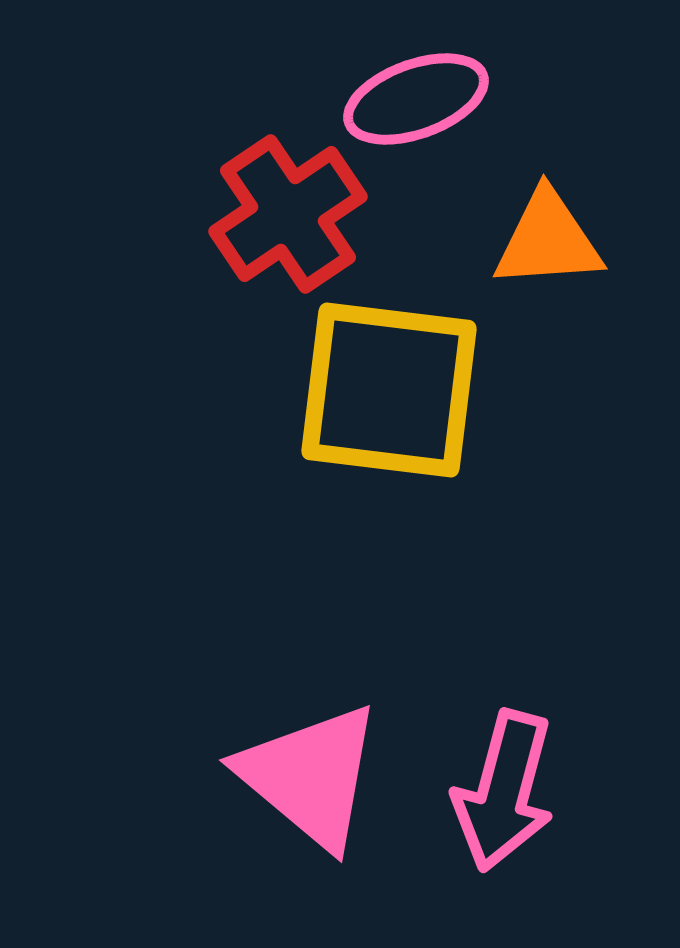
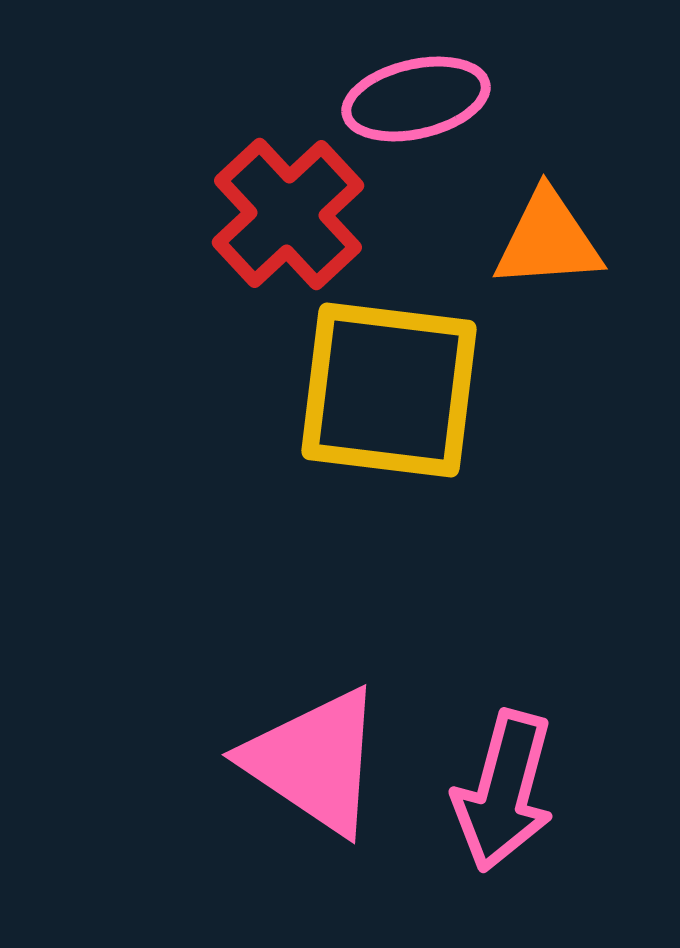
pink ellipse: rotated 7 degrees clockwise
red cross: rotated 9 degrees counterclockwise
pink triangle: moved 4 px right, 15 px up; rotated 6 degrees counterclockwise
